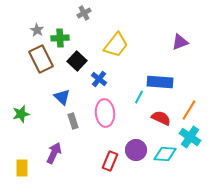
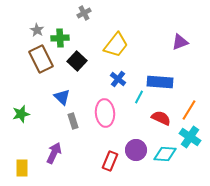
blue cross: moved 19 px right
